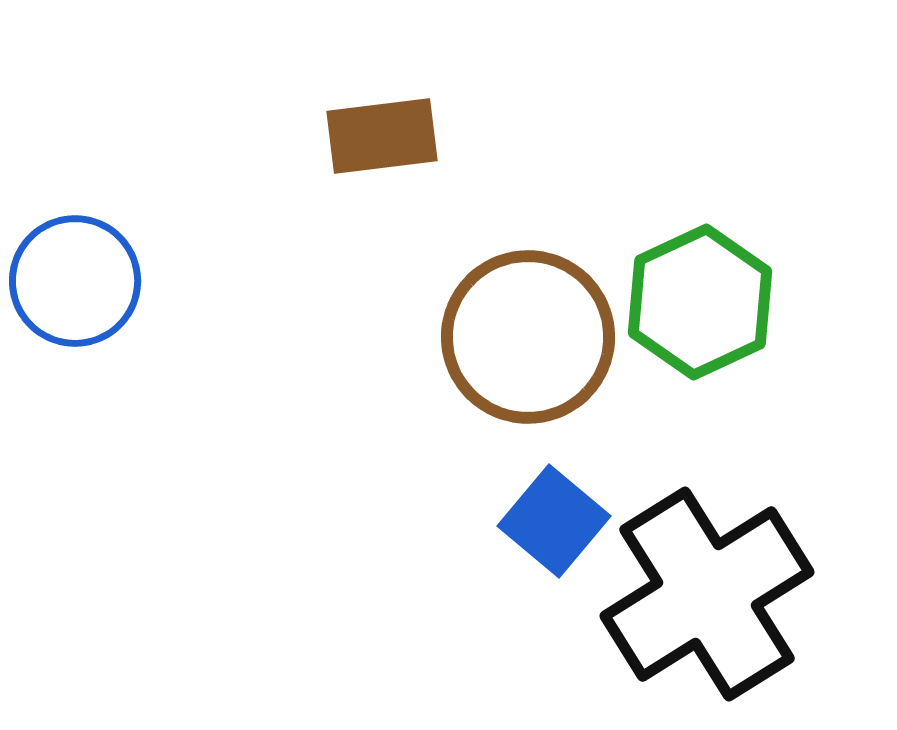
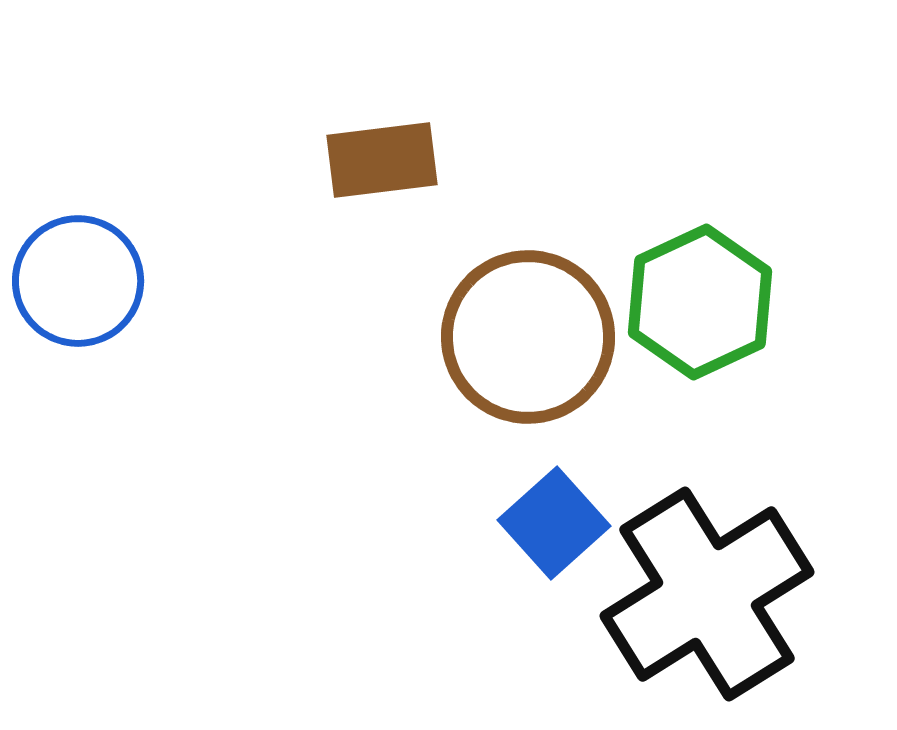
brown rectangle: moved 24 px down
blue circle: moved 3 px right
blue square: moved 2 px down; rotated 8 degrees clockwise
